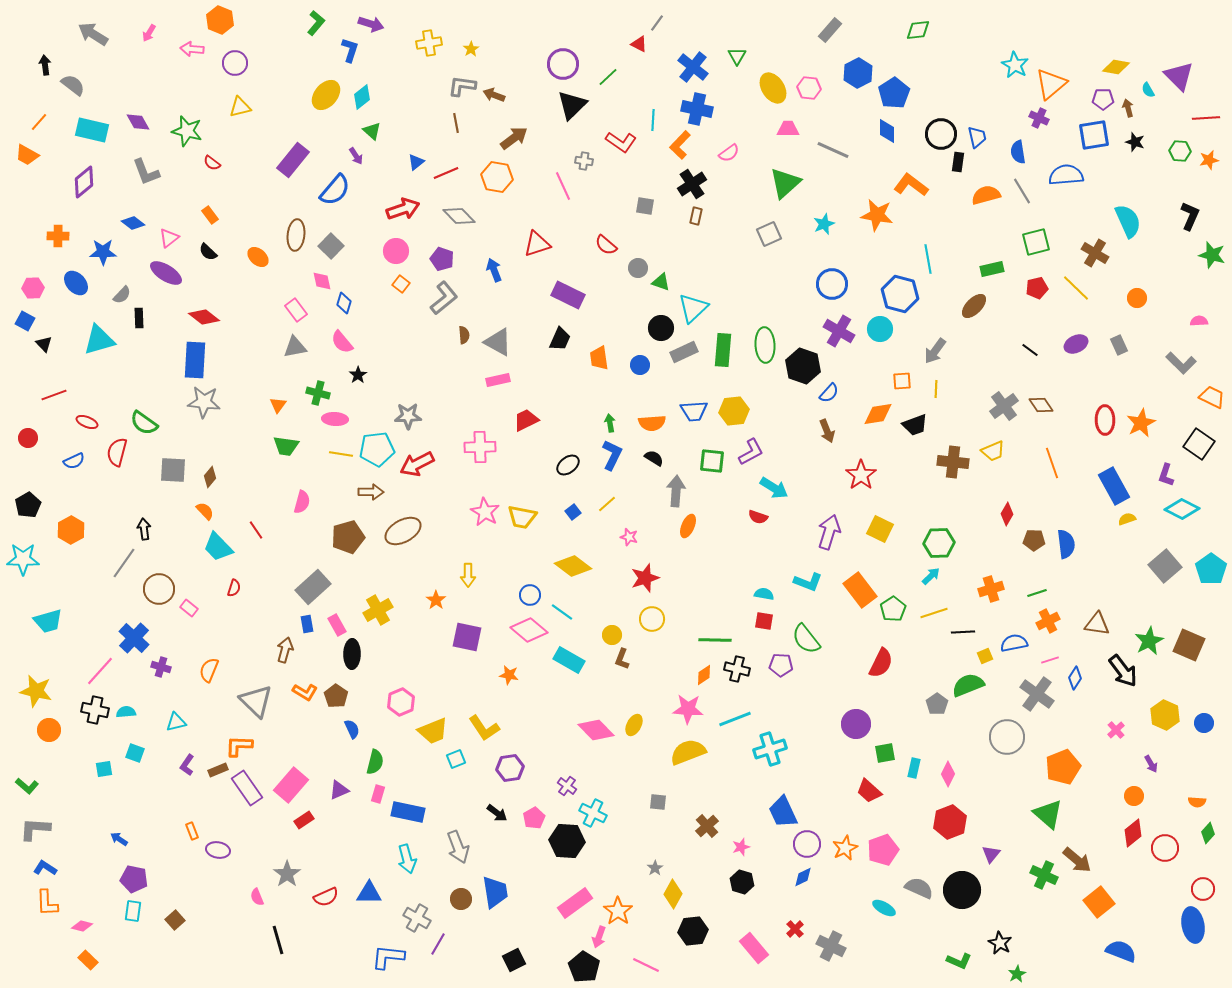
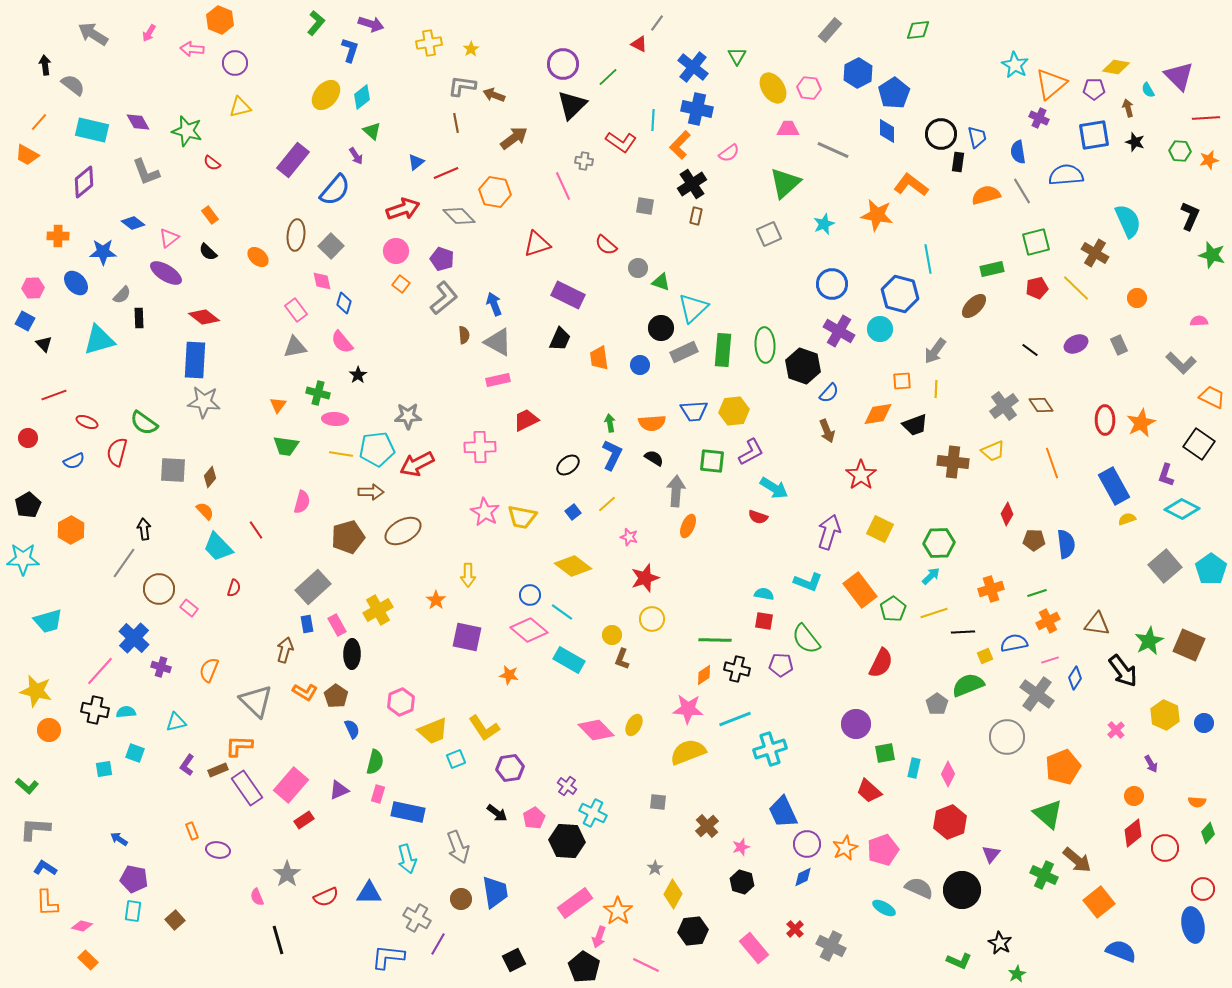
purple pentagon at (1103, 99): moved 9 px left, 10 px up
orange hexagon at (497, 177): moved 2 px left, 15 px down
blue arrow at (494, 270): moved 34 px down
